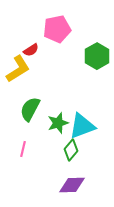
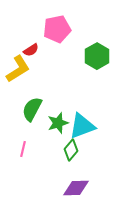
green semicircle: moved 2 px right
purple diamond: moved 4 px right, 3 px down
